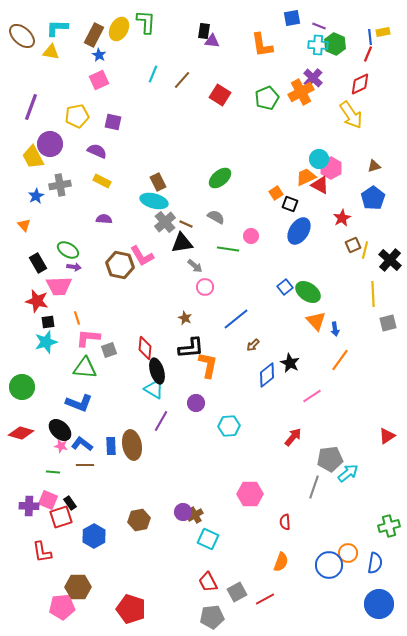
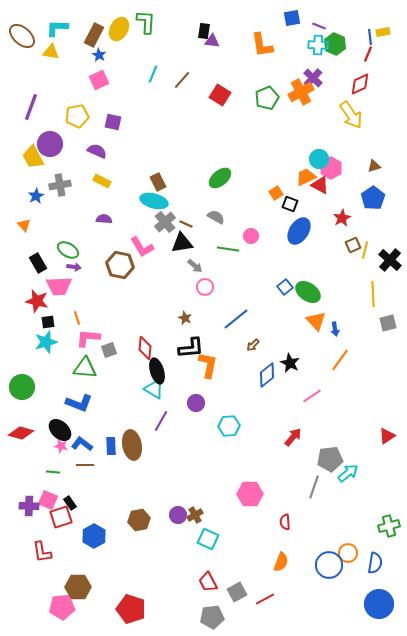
pink L-shape at (142, 256): moved 9 px up
purple circle at (183, 512): moved 5 px left, 3 px down
